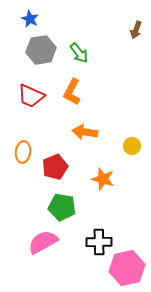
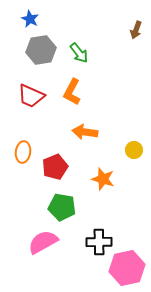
yellow circle: moved 2 px right, 4 px down
